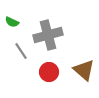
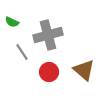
gray line: moved 1 px right, 1 px down
